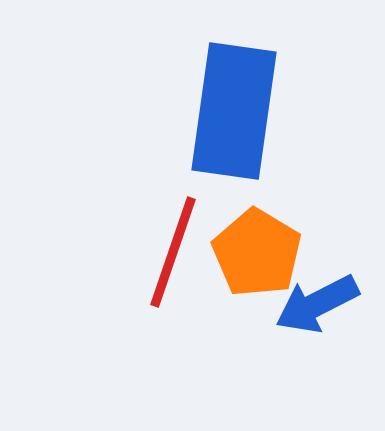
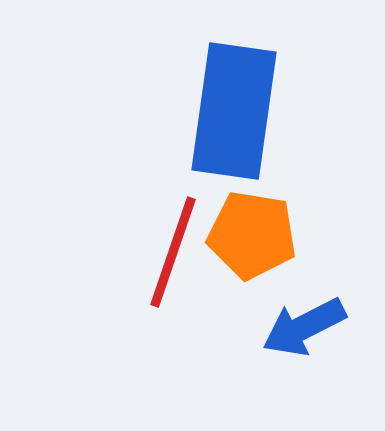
orange pentagon: moved 5 px left, 18 px up; rotated 22 degrees counterclockwise
blue arrow: moved 13 px left, 23 px down
